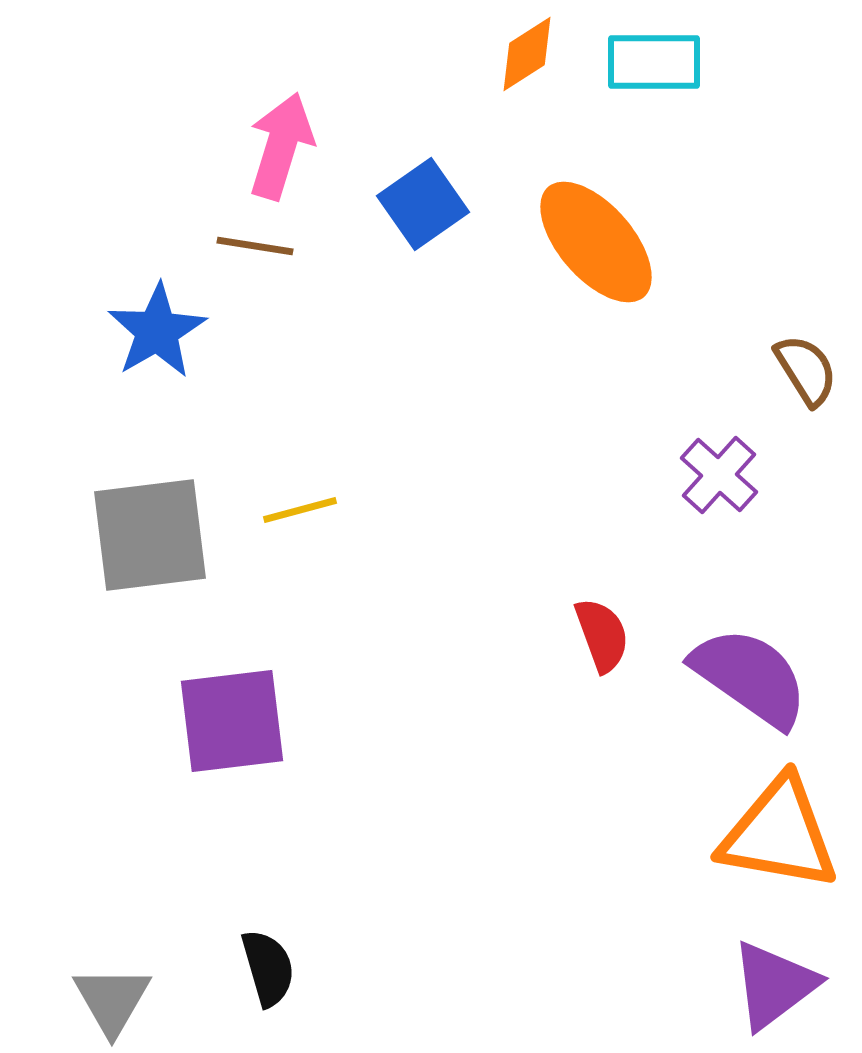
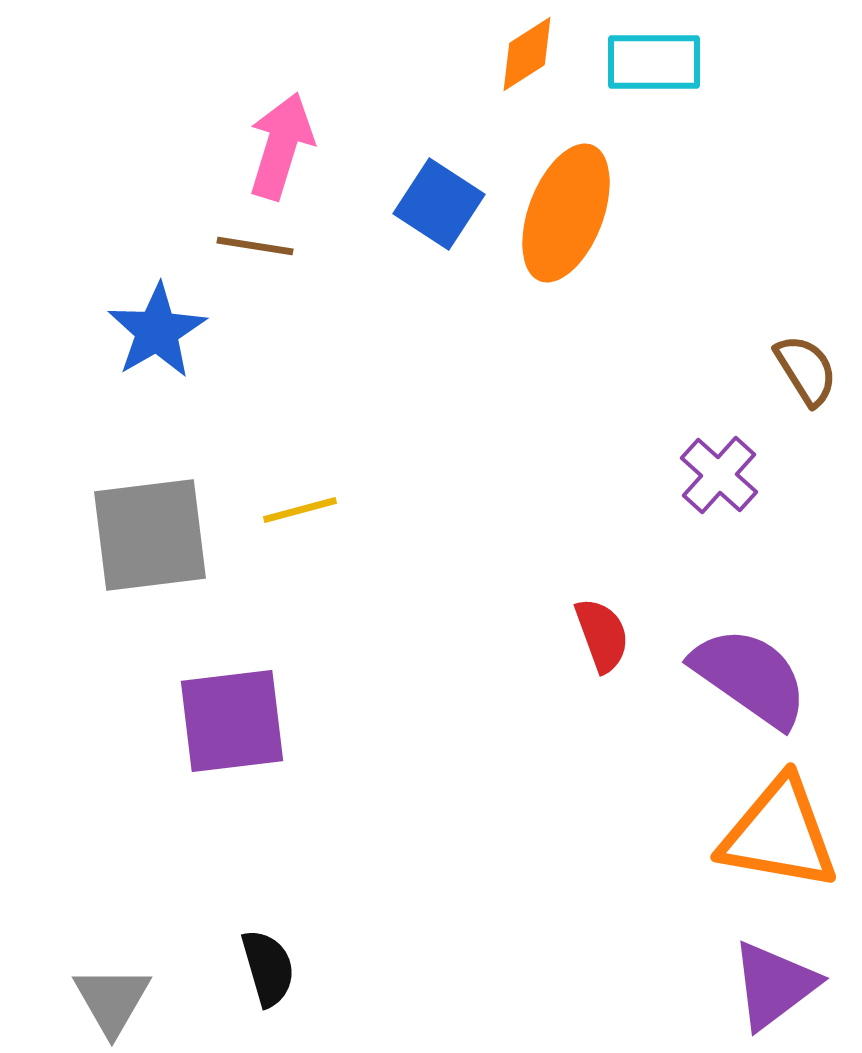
blue square: moved 16 px right; rotated 22 degrees counterclockwise
orange ellipse: moved 30 px left, 29 px up; rotated 62 degrees clockwise
